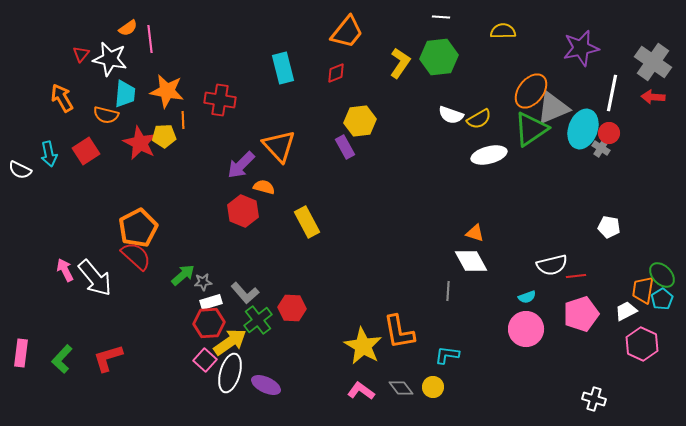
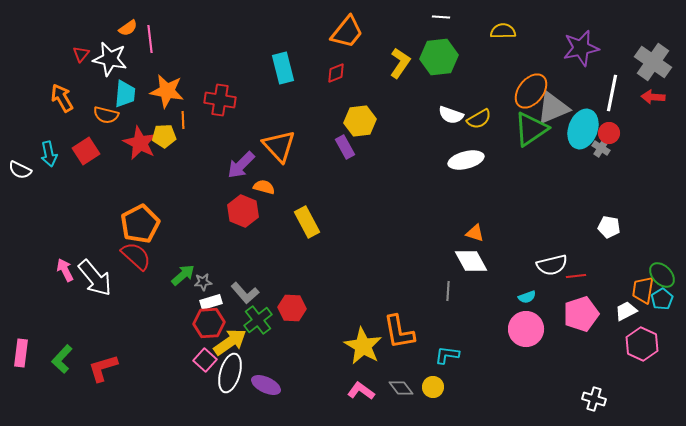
white ellipse at (489, 155): moved 23 px left, 5 px down
orange pentagon at (138, 228): moved 2 px right, 4 px up
red L-shape at (108, 358): moved 5 px left, 10 px down
